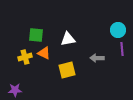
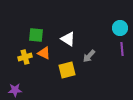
cyan circle: moved 2 px right, 2 px up
white triangle: rotated 42 degrees clockwise
gray arrow: moved 8 px left, 2 px up; rotated 48 degrees counterclockwise
